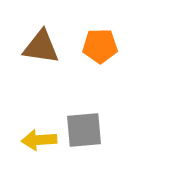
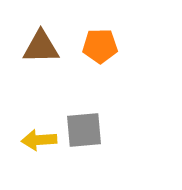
brown triangle: rotated 9 degrees counterclockwise
